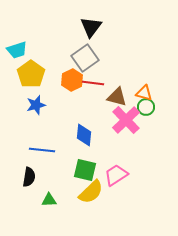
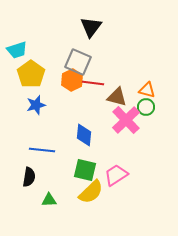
gray square: moved 7 px left, 4 px down; rotated 32 degrees counterclockwise
orange triangle: moved 3 px right, 3 px up
